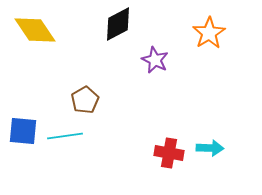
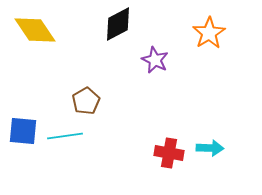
brown pentagon: moved 1 px right, 1 px down
